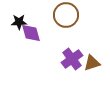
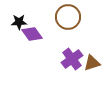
brown circle: moved 2 px right, 2 px down
purple diamond: moved 1 px right, 1 px down; rotated 20 degrees counterclockwise
